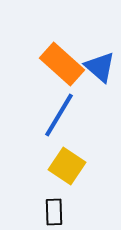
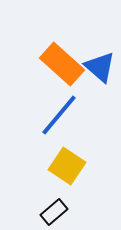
blue line: rotated 9 degrees clockwise
black rectangle: rotated 52 degrees clockwise
